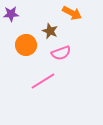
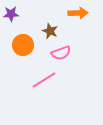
orange arrow: moved 6 px right; rotated 30 degrees counterclockwise
orange circle: moved 3 px left
pink line: moved 1 px right, 1 px up
